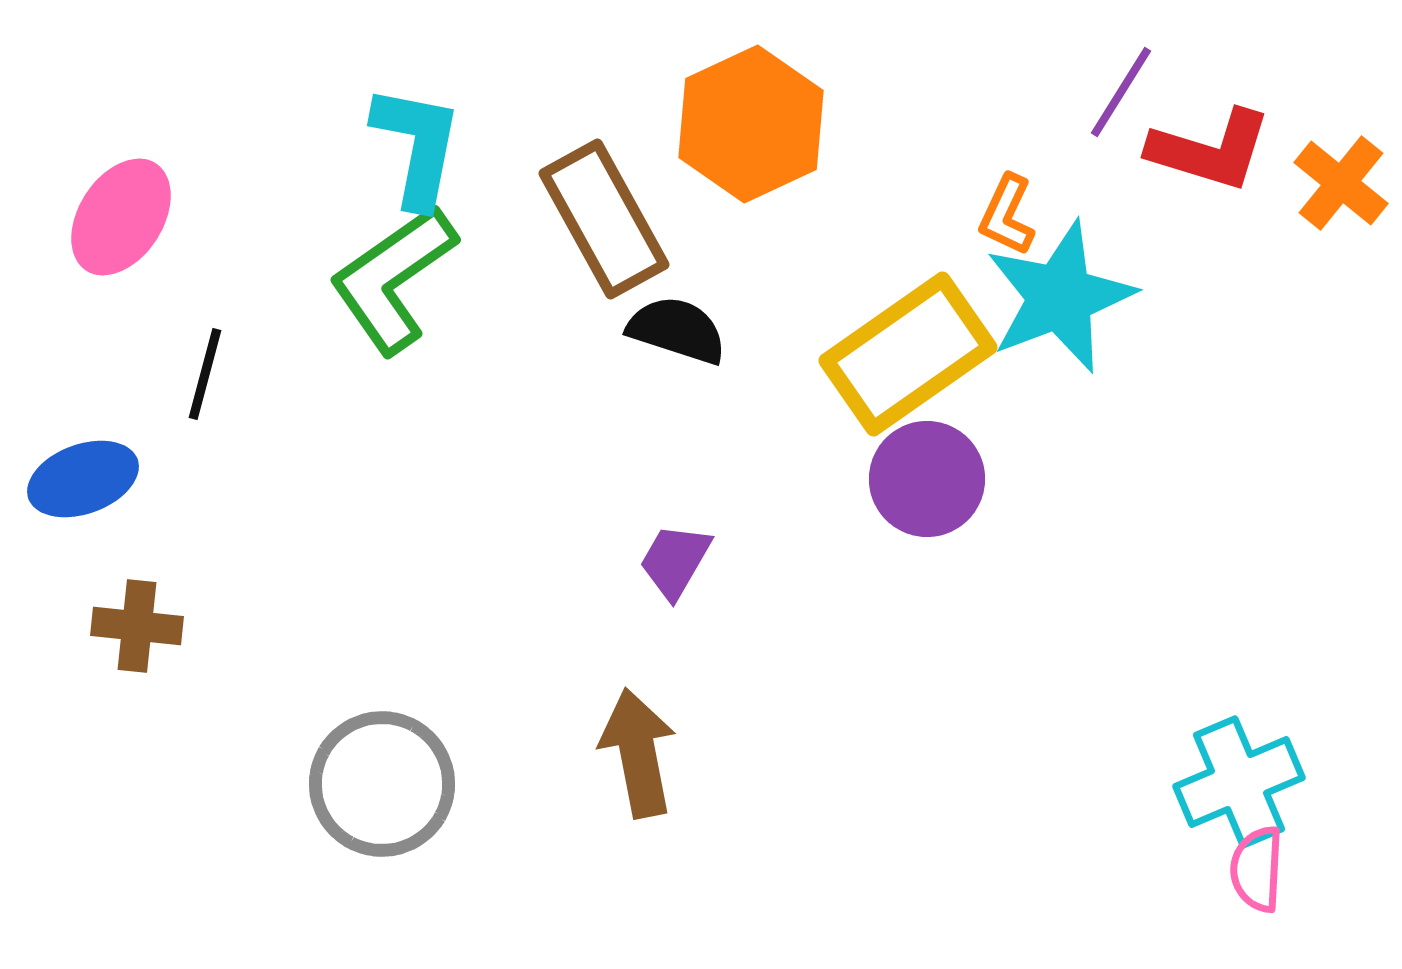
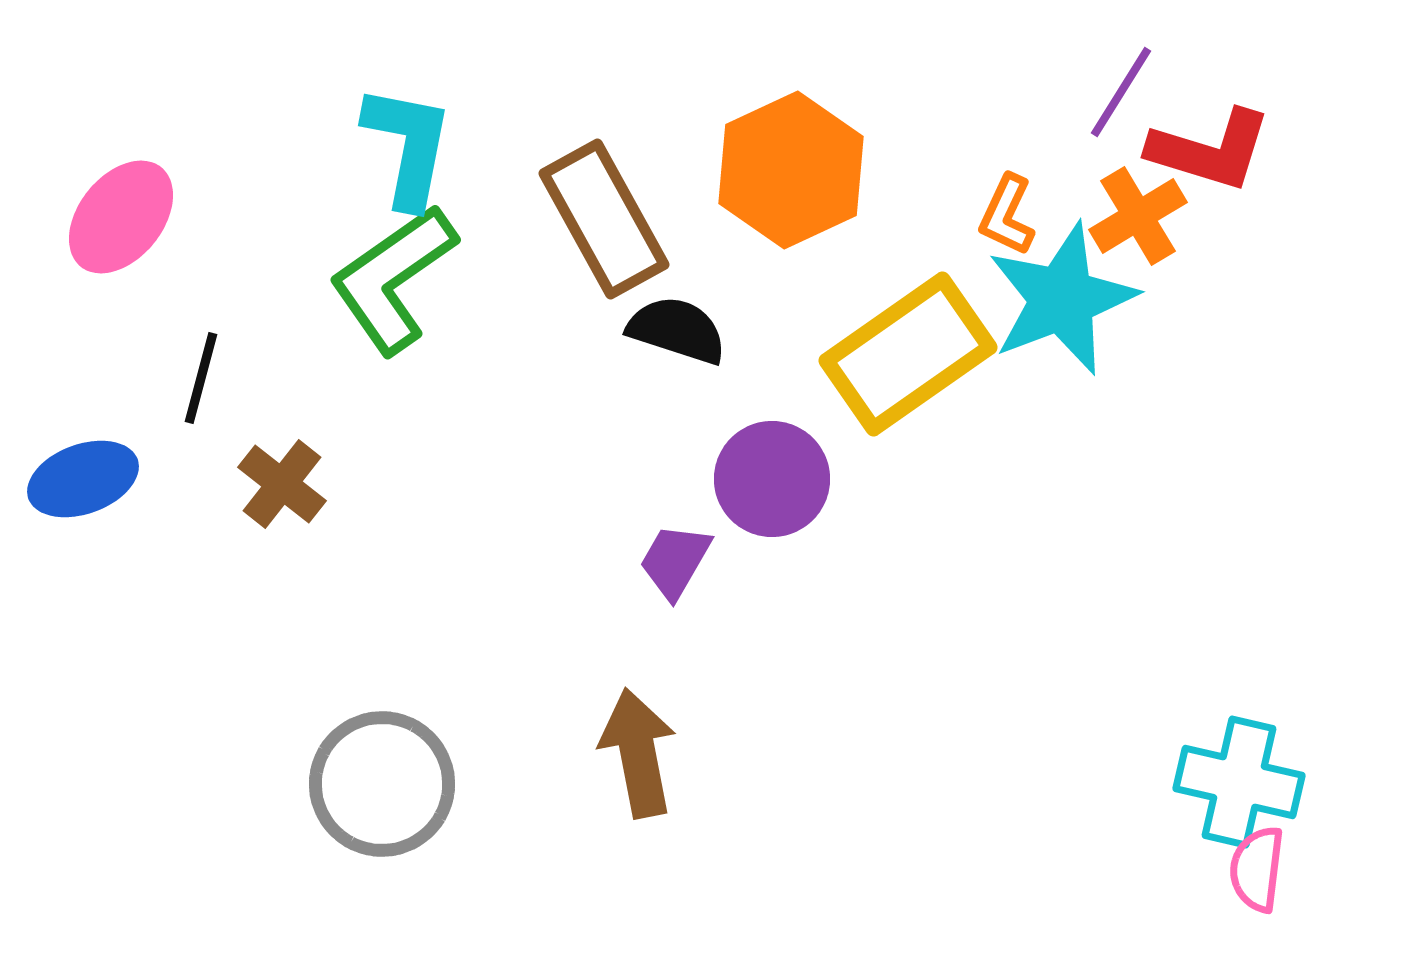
orange hexagon: moved 40 px right, 46 px down
cyan L-shape: moved 9 px left
orange cross: moved 203 px left, 33 px down; rotated 20 degrees clockwise
pink ellipse: rotated 6 degrees clockwise
cyan star: moved 2 px right, 2 px down
black line: moved 4 px left, 4 px down
purple circle: moved 155 px left
brown cross: moved 145 px right, 142 px up; rotated 32 degrees clockwise
cyan cross: rotated 36 degrees clockwise
pink semicircle: rotated 4 degrees clockwise
